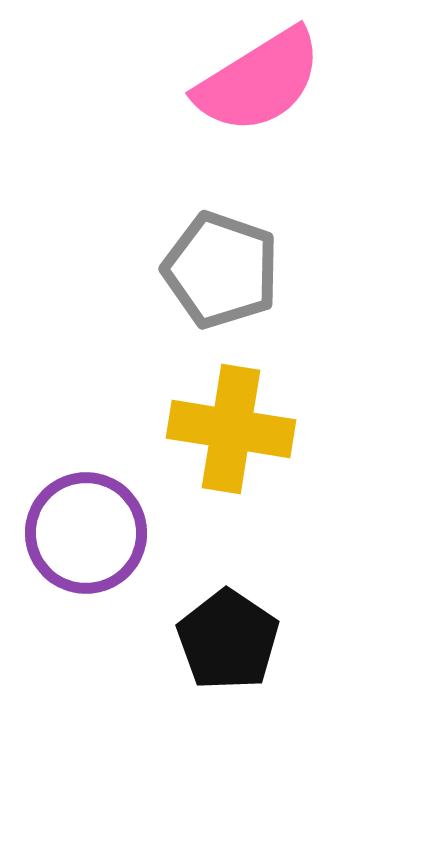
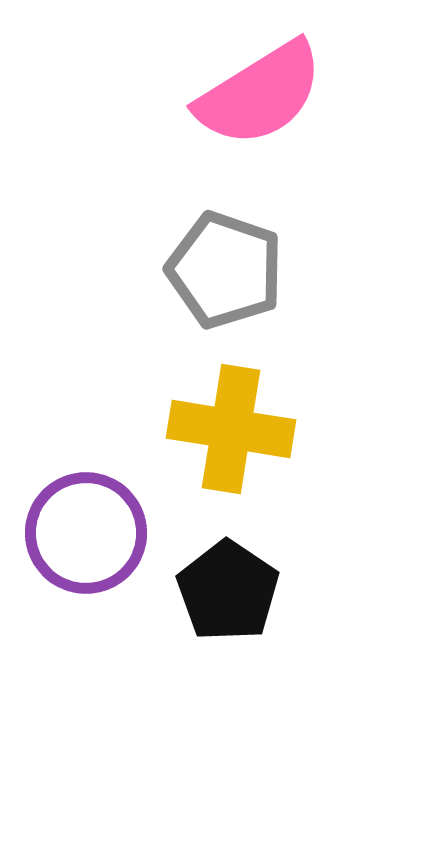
pink semicircle: moved 1 px right, 13 px down
gray pentagon: moved 4 px right
black pentagon: moved 49 px up
